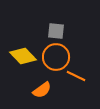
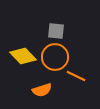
orange circle: moved 1 px left
orange semicircle: rotated 18 degrees clockwise
